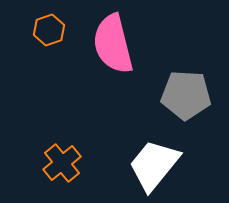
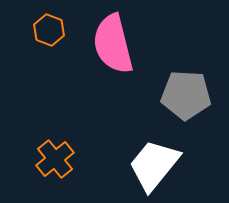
orange hexagon: rotated 20 degrees counterclockwise
orange cross: moved 7 px left, 4 px up
